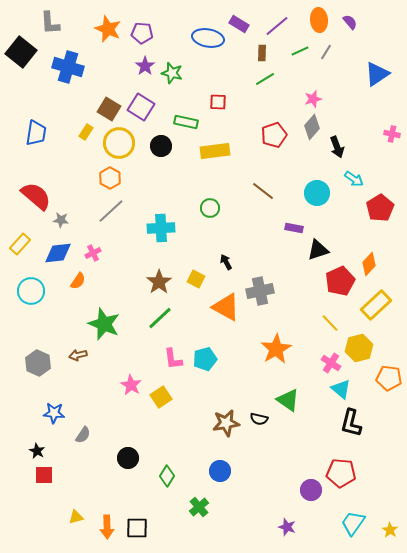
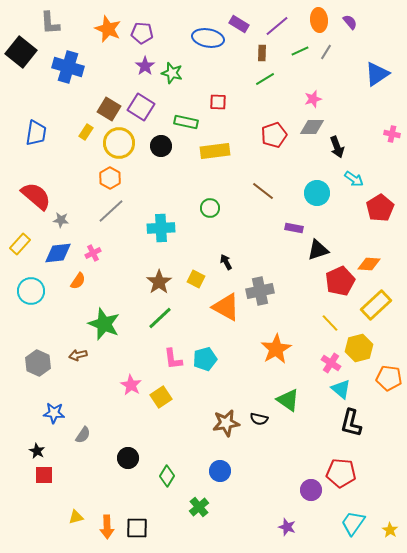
gray diamond at (312, 127): rotated 50 degrees clockwise
orange diamond at (369, 264): rotated 50 degrees clockwise
